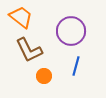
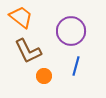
brown L-shape: moved 1 px left, 1 px down
